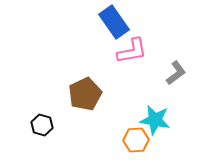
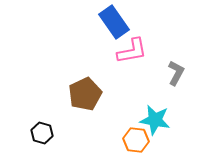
gray L-shape: rotated 25 degrees counterclockwise
black hexagon: moved 8 px down
orange hexagon: rotated 10 degrees clockwise
